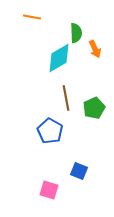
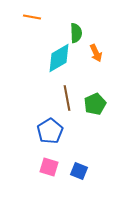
orange arrow: moved 1 px right, 4 px down
brown line: moved 1 px right
green pentagon: moved 1 px right, 4 px up
blue pentagon: rotated 10 degrees clockwise
pink square: moved 23 px up
